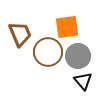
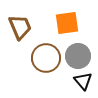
orange square: moved 4 px up
brown trapezoid: moved 7 px up
brown circle: moved 2 px left, 6 px down
